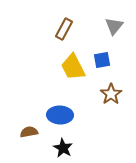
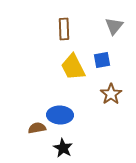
brown rectangle: rotated 30 degrees counterclockwise
brown semicircle: moved 8 px right, 4 px up
